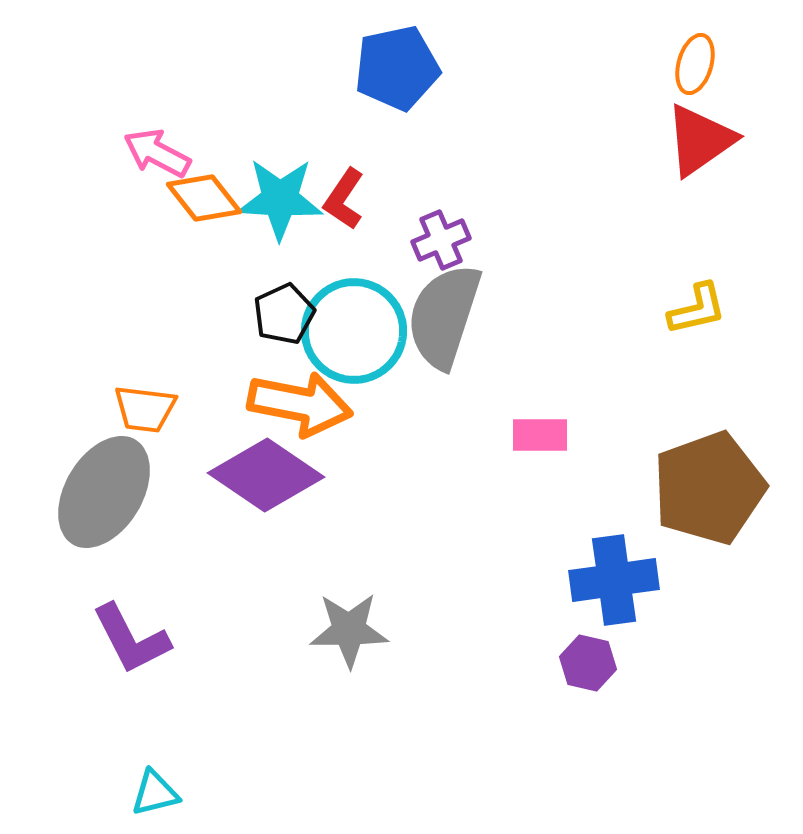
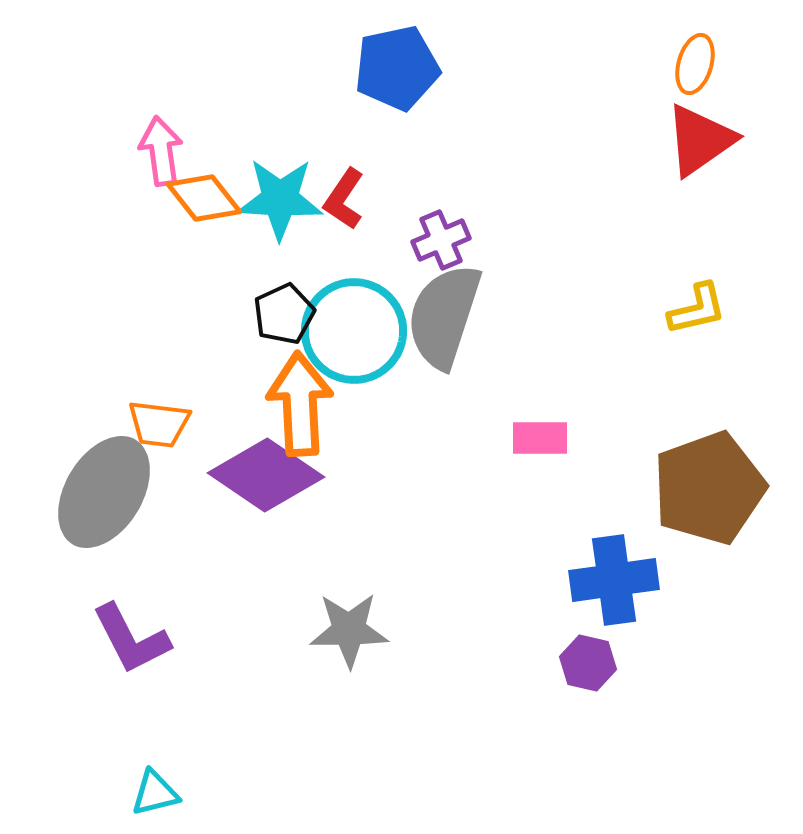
pink arrow: moved 4 px right, 2 px up; rotated 54 degrees clockwise
orange arrow: rotated 104 degrees counterclockwise
orange trapezoid: moved 14 px right, 15 px down
pink rectangle: moved 3 px down
